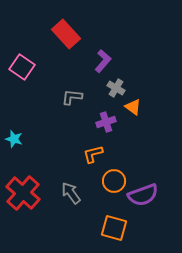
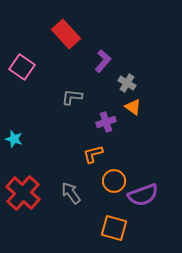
gray cross: moved 11 px right, 5 px up
